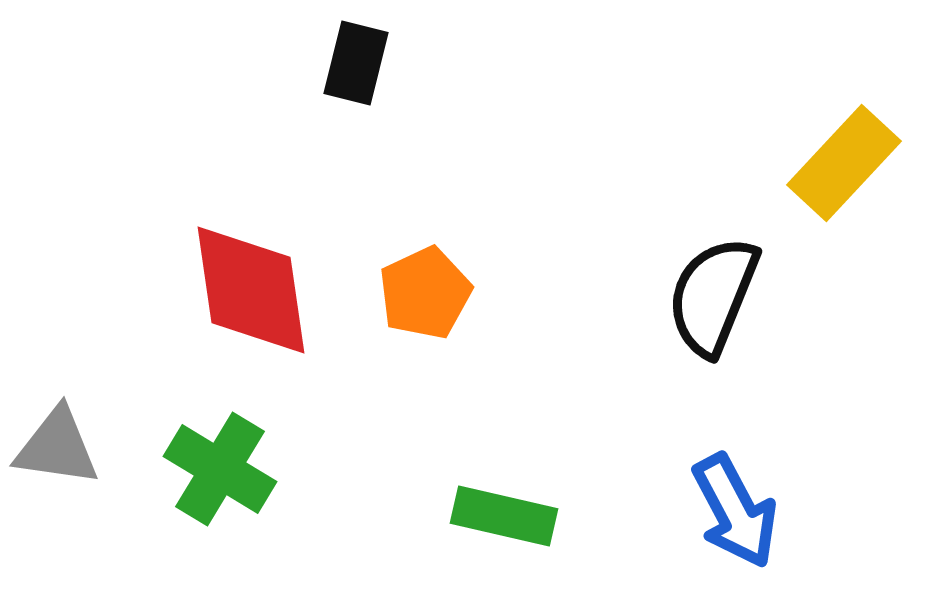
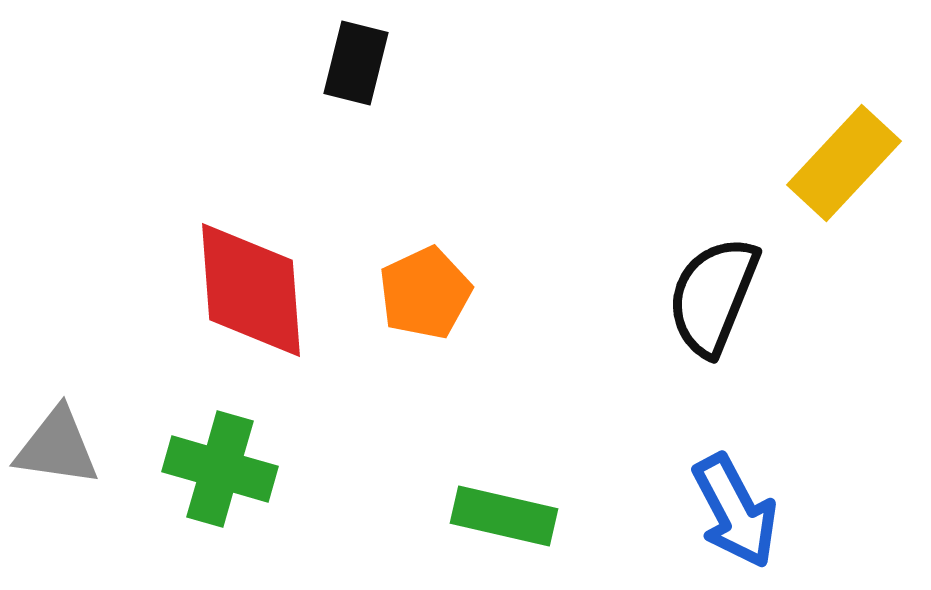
red diamond: rotated 4 degrees clockwise
green cross: rotated 15 degrees counterclockwise
